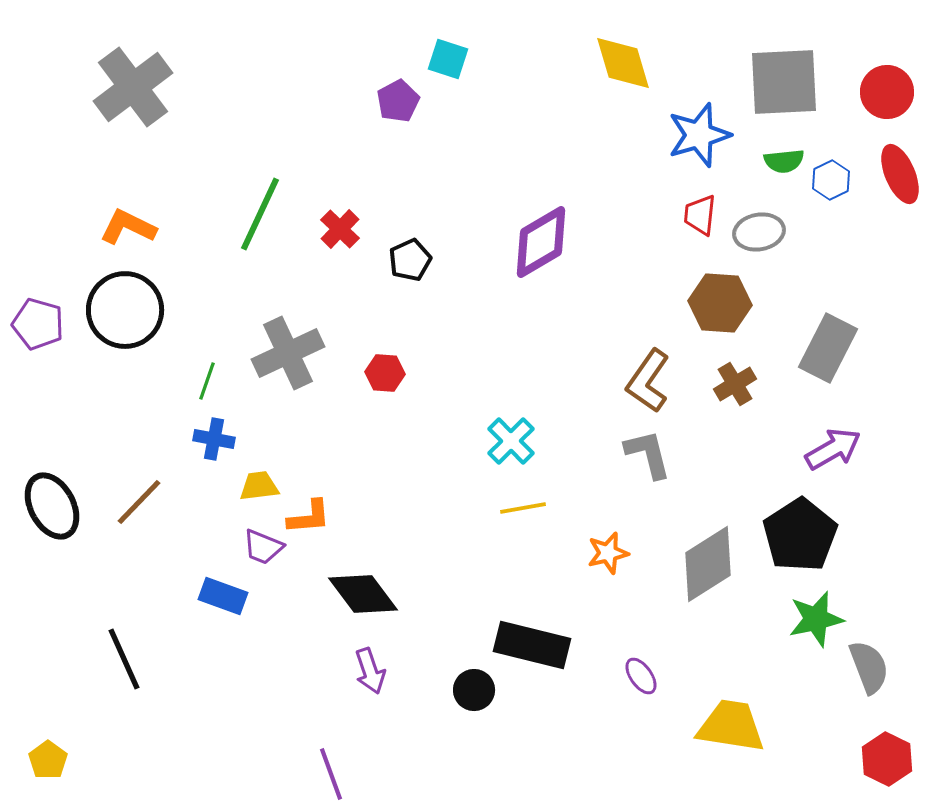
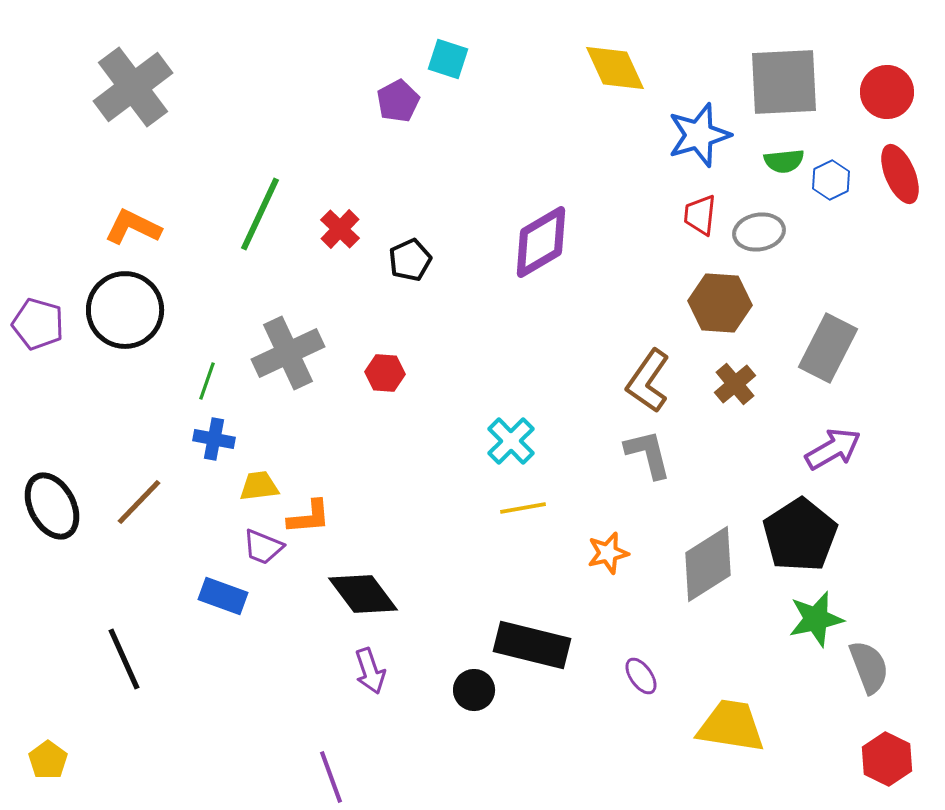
yellow diamond at (623, 63): moved 8 px left, 5 px down; rotated 8 degrees counterclockwise
orange L-shape at (128, 227): moved 5 px right
brown cross at (735, 384): rotated 9 degrees counterclockwise
purple line at (331, 774): moved 3 px down
